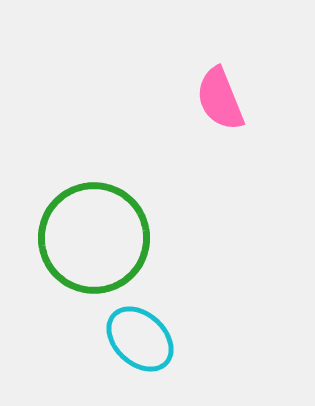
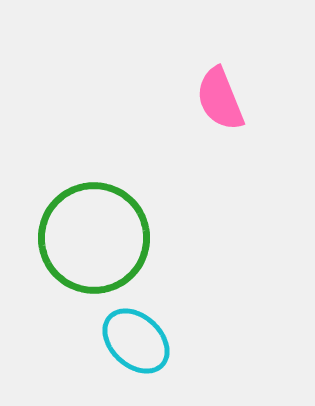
cyan ellipse: moved 4 px left, 2 px down
